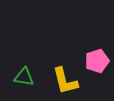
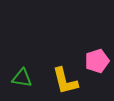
green triangle: moved 2 px left, 1 px down
